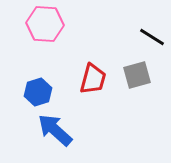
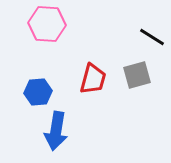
pink hexagon: moved 2 px right
blue hexagon: rotated 12 degrees clockwise
blue arrow: moved 1 px right, 1 px down; rotated 123 degrees counterclockwise
